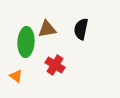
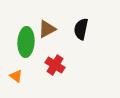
brown triangle: rotated 18 degrees counterclockwise
